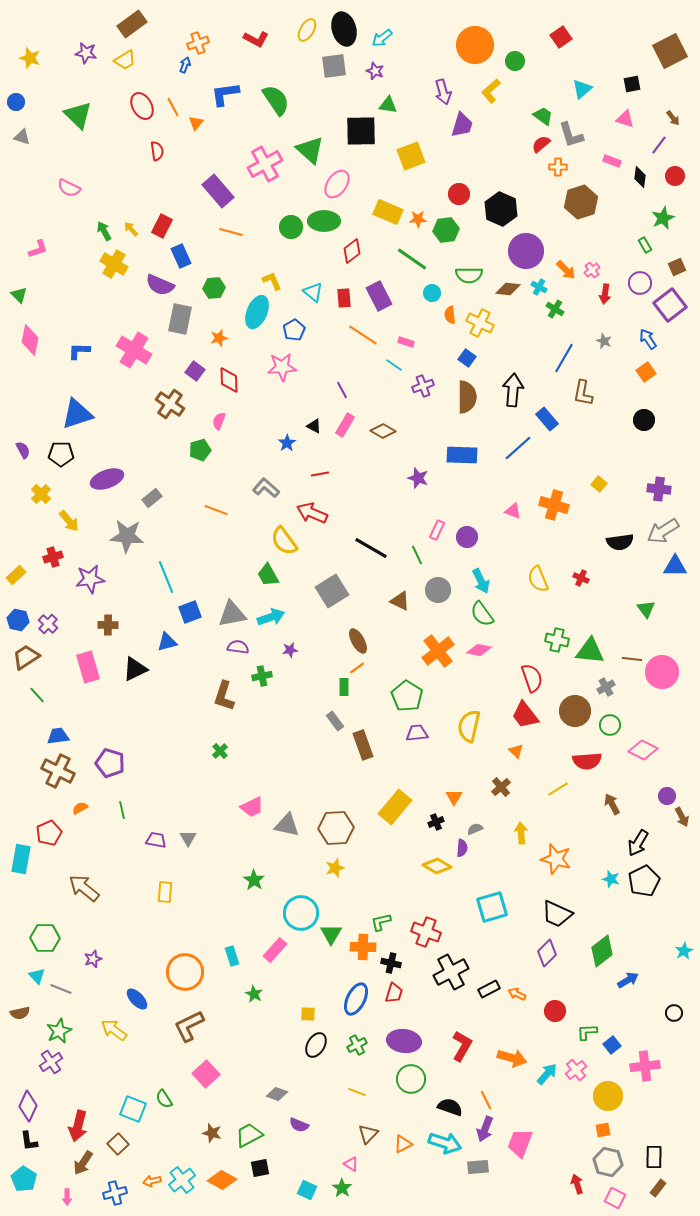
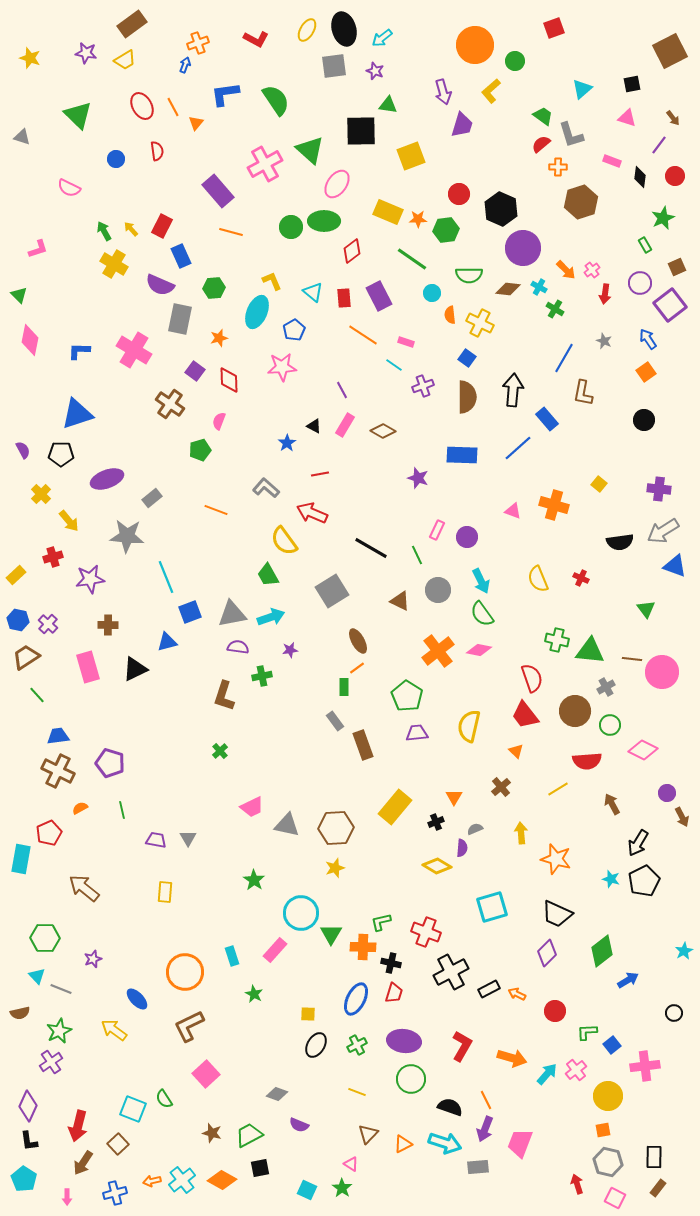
red square at (561, 37): moved 7 px left, 9 px up; rotated 15 degrees clockwise
blue circle at (16, 102): moved 100 px right, 57 px down
pink triangle at (625, 119): moved 2 px right, 1 px up
purple circle at (526, 251): moved 3 px left, 3 px up
blue triangle at (675, 566): rotated 20 degrees clockwise
purple circle at (667, 796): moved 3 px up
